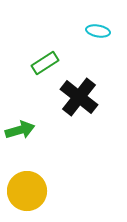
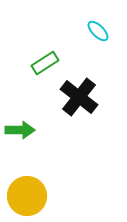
cyan ellipse: rotated 35 degrees clockwise
green arrow: rotated 16 degrees clockwise
yellow circle: moved 5 px down
